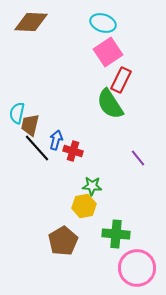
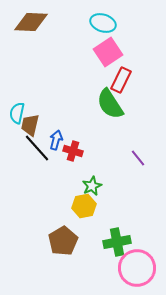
green star: rotated 30 degrees counterclockwise
green cross: moved 1 px right, 8 px down; rotated 16 degrees counterclockwise
